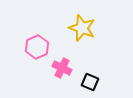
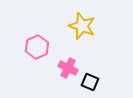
yellow star: moved 2 px up
pink cross: moved 6 px right
